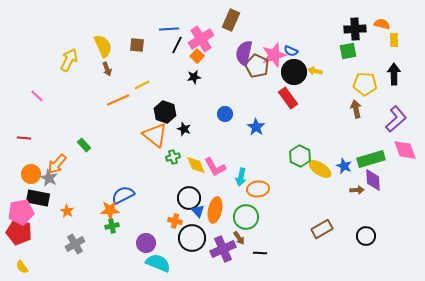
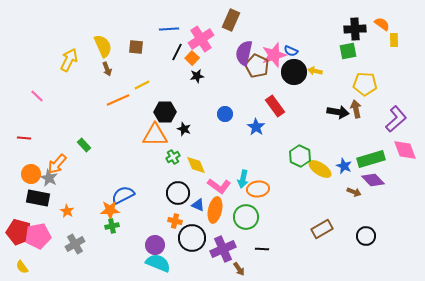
orange semicircle at (382, 24): rotated 21 degrees clockwise
brown square at (137, 45): moved 1 px left, 2 px down
black line at (177, 45): moved 7 px down
orange square at (197, 56): moved 5 px left, 2 px down
black arrow at (394, 74): moved 56 px left, 38 px down; rotated 100 degrees clockwise
black star at (194, 77): moved 3 px right, 1 px up
red rectangle at (288, 98): moved 13 px left, 8 px down
black hexagon at (165, 112): rotated 20 degrees counterclockwise
orange triangle at (155, 135): rotated 40 degrees counterclockwise
green cross at (173, 157): rotated 16 degrees counterclockwise
pink L-shape at (215, 167): moved 4 px right, 19 px down; rotated 25 degrees counterclockwise
cyan arrow at (241, 177): moved 2 px right, 2 px down
purple diamond at (373, 180): rotated 40 degrees counterclockwise
brown arrow at (357, 190): moved 3 px left, 2 px down; rotated 24 degrees clockwise
black circle at (189, 198): moved 11 px left, 5 px up
blue triangle at (198, 211): moved 6 px up; rotated 24 degrees counterclockwise
pink pentagon at (21, 212): moved 17 px right, 24 px down
brown arrow at (239, 238): moved 31 px down
purple circle at (146, 243): moved 9 px right, 2 px down
black line at (260, 253): moved 2 px right, 4 px up
